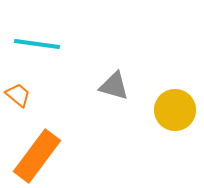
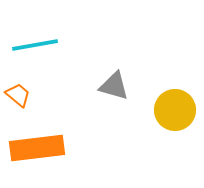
cyan line: moved 2 px left, 1 px down; rotated 18 degrees counterclockwise
orange rectangle: moved 8 px up; rotated 46 degrees clockwise
